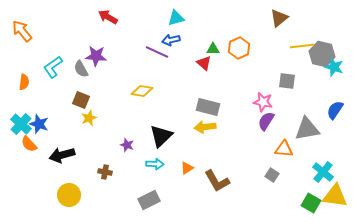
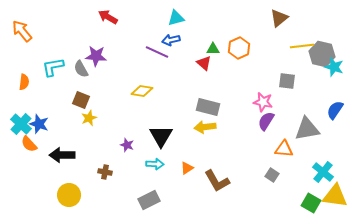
cyan L-shape at (53, 67): rotated 25 degrees clockwise
black triangle at (161, 136): rotated 15 degrees counterclockwise
black arrow at (62, 155): rotated 15 degrees clockwise
